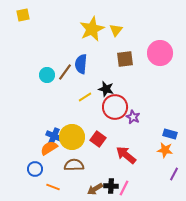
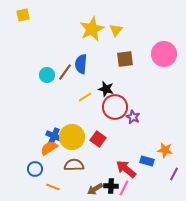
pink circle: moved 4 px right, 1 px down
blue rectangle: moved 23 px left, 27 px down
red arrow: moved 14 px down
